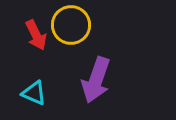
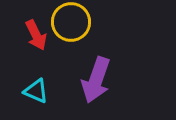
yellow circle: moved 3 px up
cyan triangle: moved 2 px right, 2 px up
